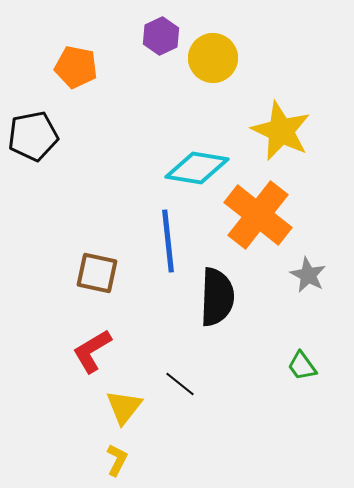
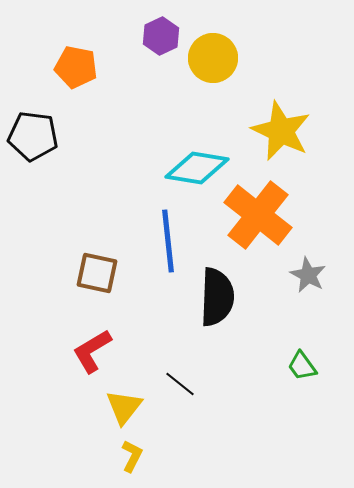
black pentagon: rotated 18 degrees clockwise
yellow L-shape: moved 15 px right, 4 px up
